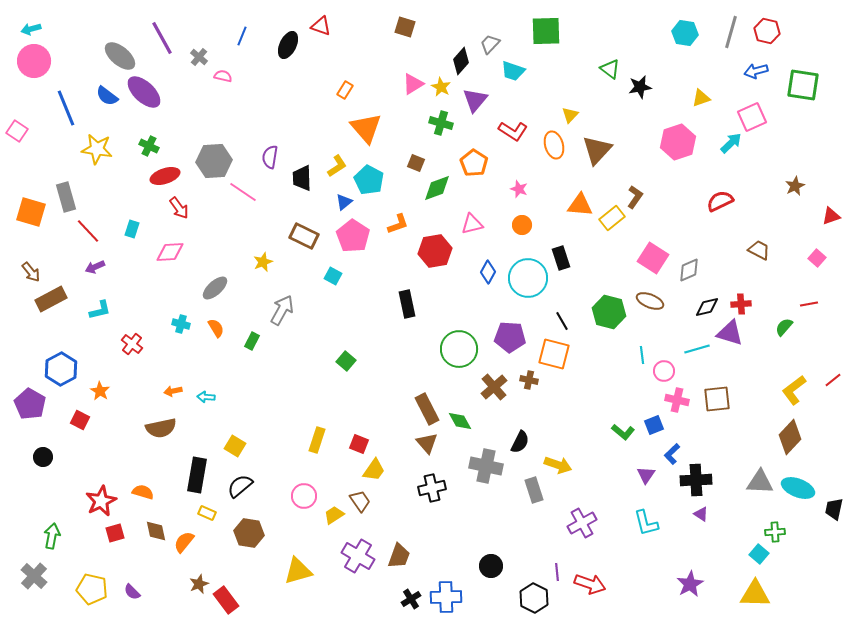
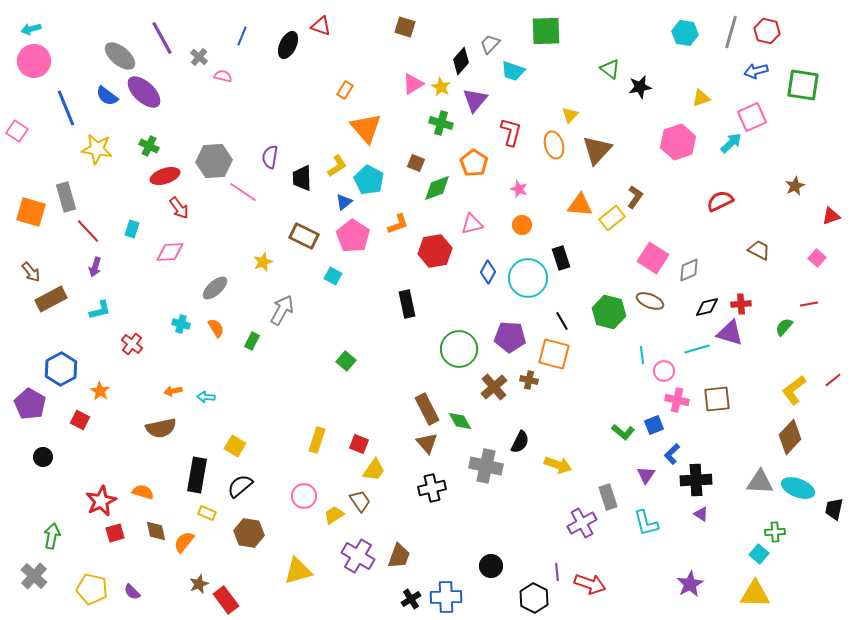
red L-shape at (513, 131): moved 2 px left, 1 px down; rotated 108 degrees counterclockwise
purple arrow at (95, 267): rotated 48 degrees counterclockwise
gray rectangle at (534, 490): moved 74 px right, 7 px down
